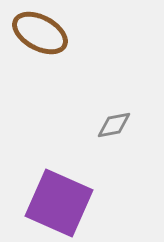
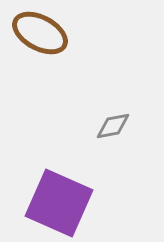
gray diamond: moved 1 px left, 1 px down
